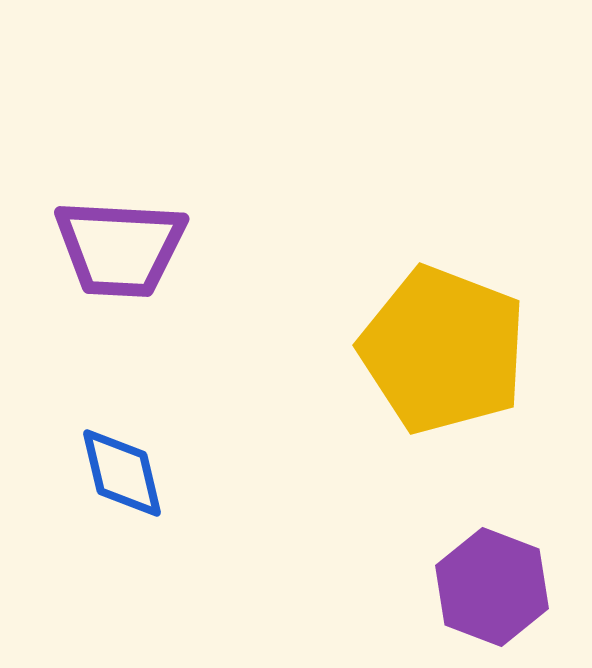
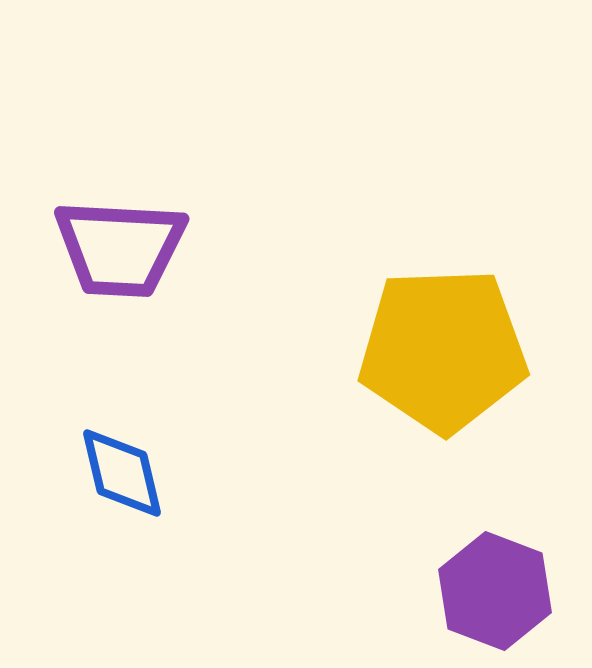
yellow pentagon: rotated 23 degrees counterclockwise
purple hexagon: moved 3 px right, 4 px down
